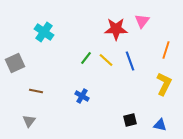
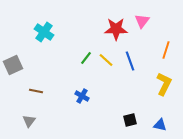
gray square: moved 2 px left, 2 px down
